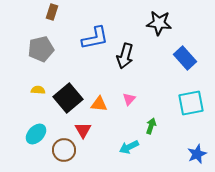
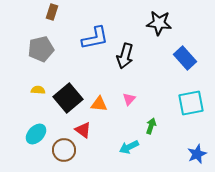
red triangle: rotated 24 degrees counterclockwise
